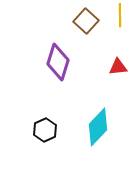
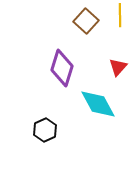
purple diamond: moved 4 px right, 6 px down
red triangle: rotated 42 degrees counterclockwise
cyan diamond: moved 23 px up; rotated 72 degrees counterclockwise
